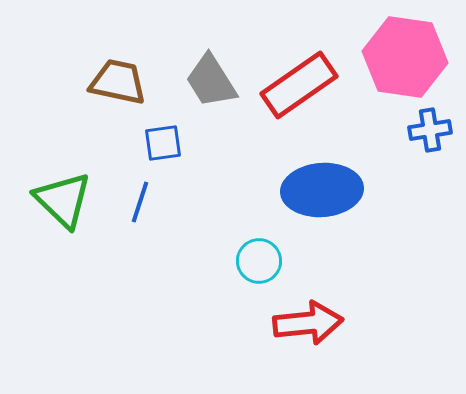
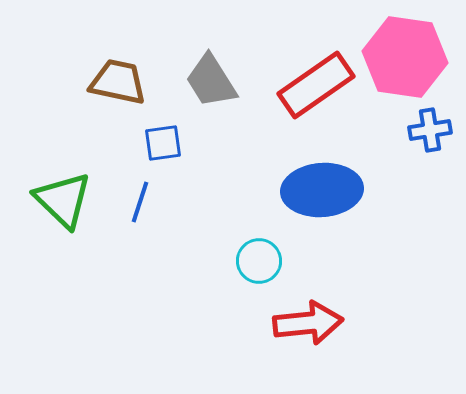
red rectangle: moved 17 px right
